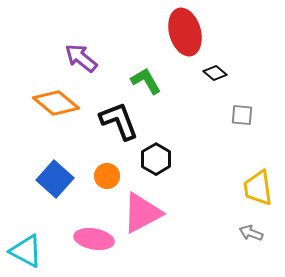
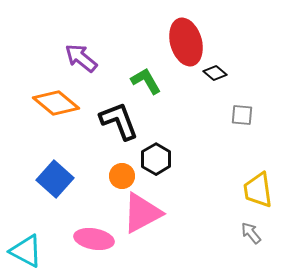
red ellipse: moved 1 px right, 10 px down
orange circle: moved 15 px right
yellow trapezoid: moved 2 px down
gray arrow: rotated 30 degrees clockwise
